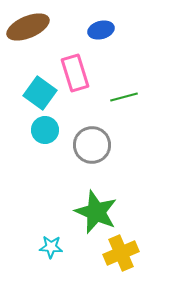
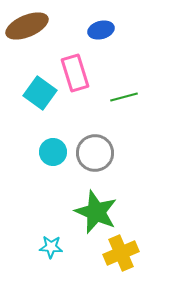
brown ellipse: moved 1 px left, 1 px up
cyan circle: moved 8 px right, 22 px down
gray circle: moved 3 px right, 8 px down
